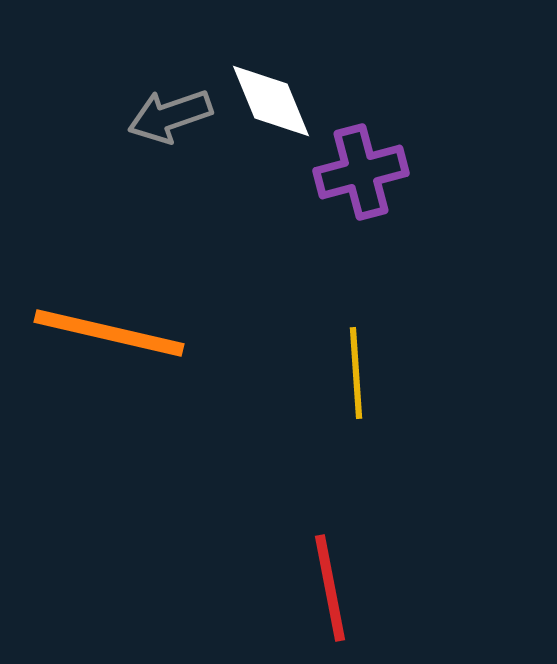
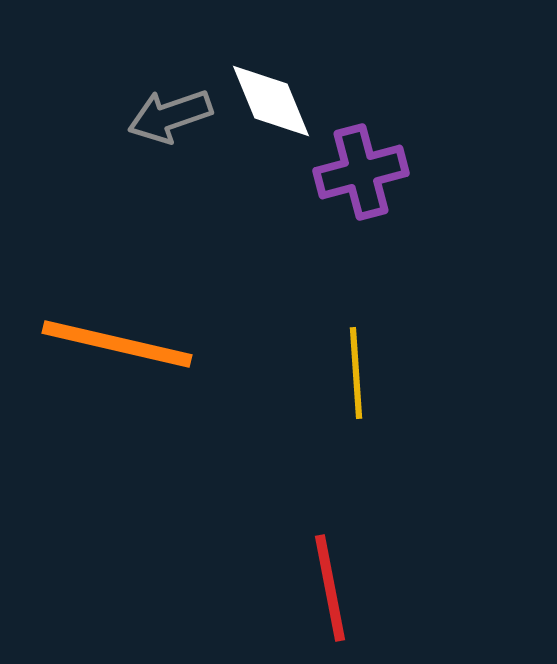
orange line: moved 8 px right, 11 px down
